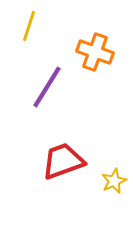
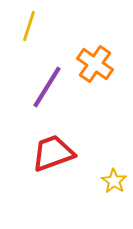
orange cross: moved 12 px down; rotated 15 degrees clockwise
red trapezoid: moved 10 px left, 8 px up
yellow star: rotated 15 degrees counterclockwise
